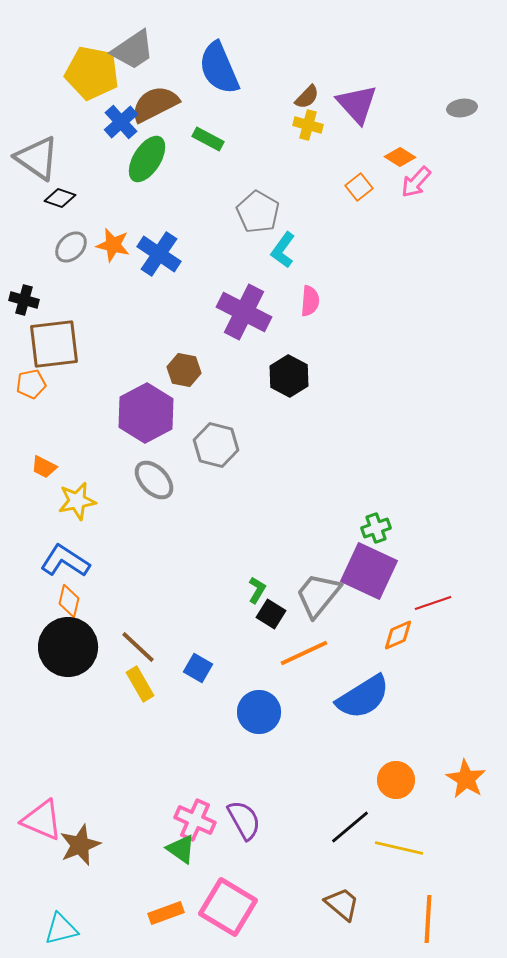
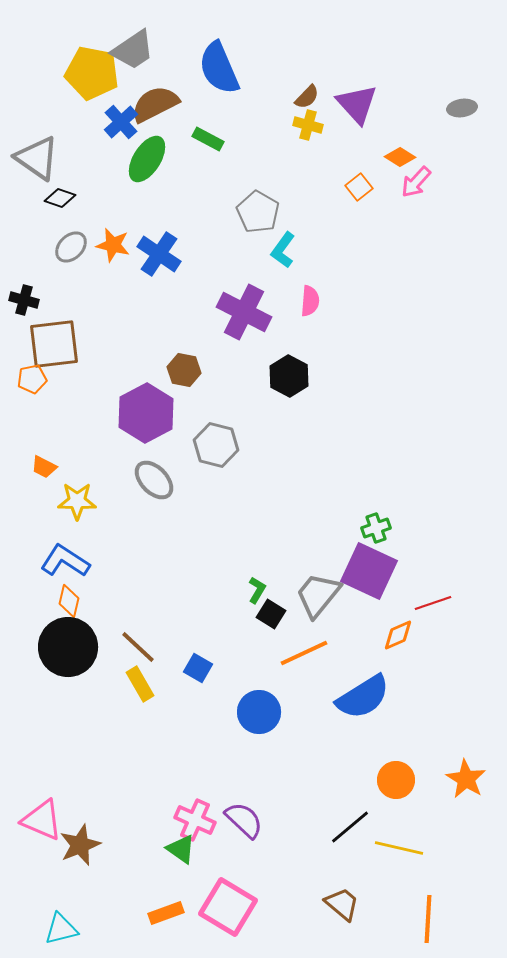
orange pentagon at (31, 384): moved 1 px right, 5 px up
yellow star at (77, 501): rotated 12 degrees clockwise
purple semicircle at (244, 820): rotated 18 degrees counterclockwise
